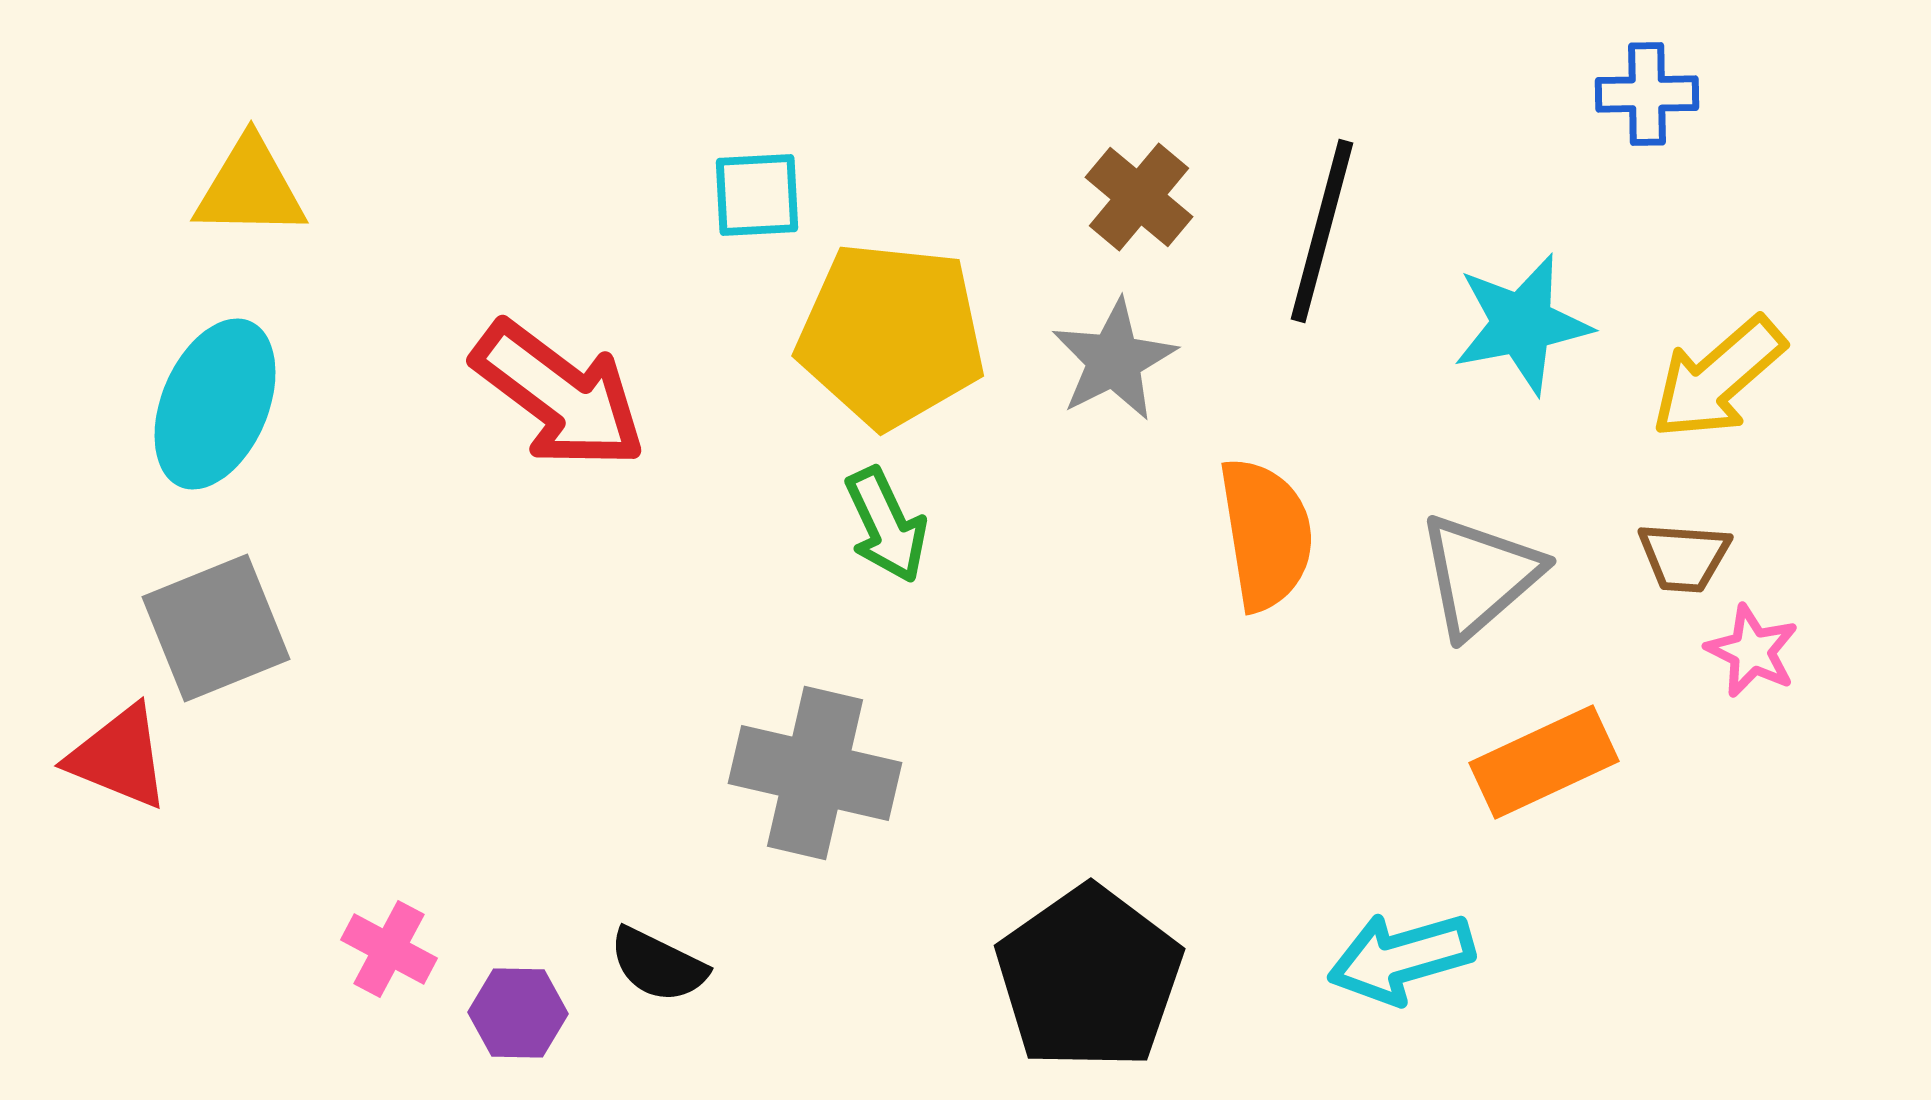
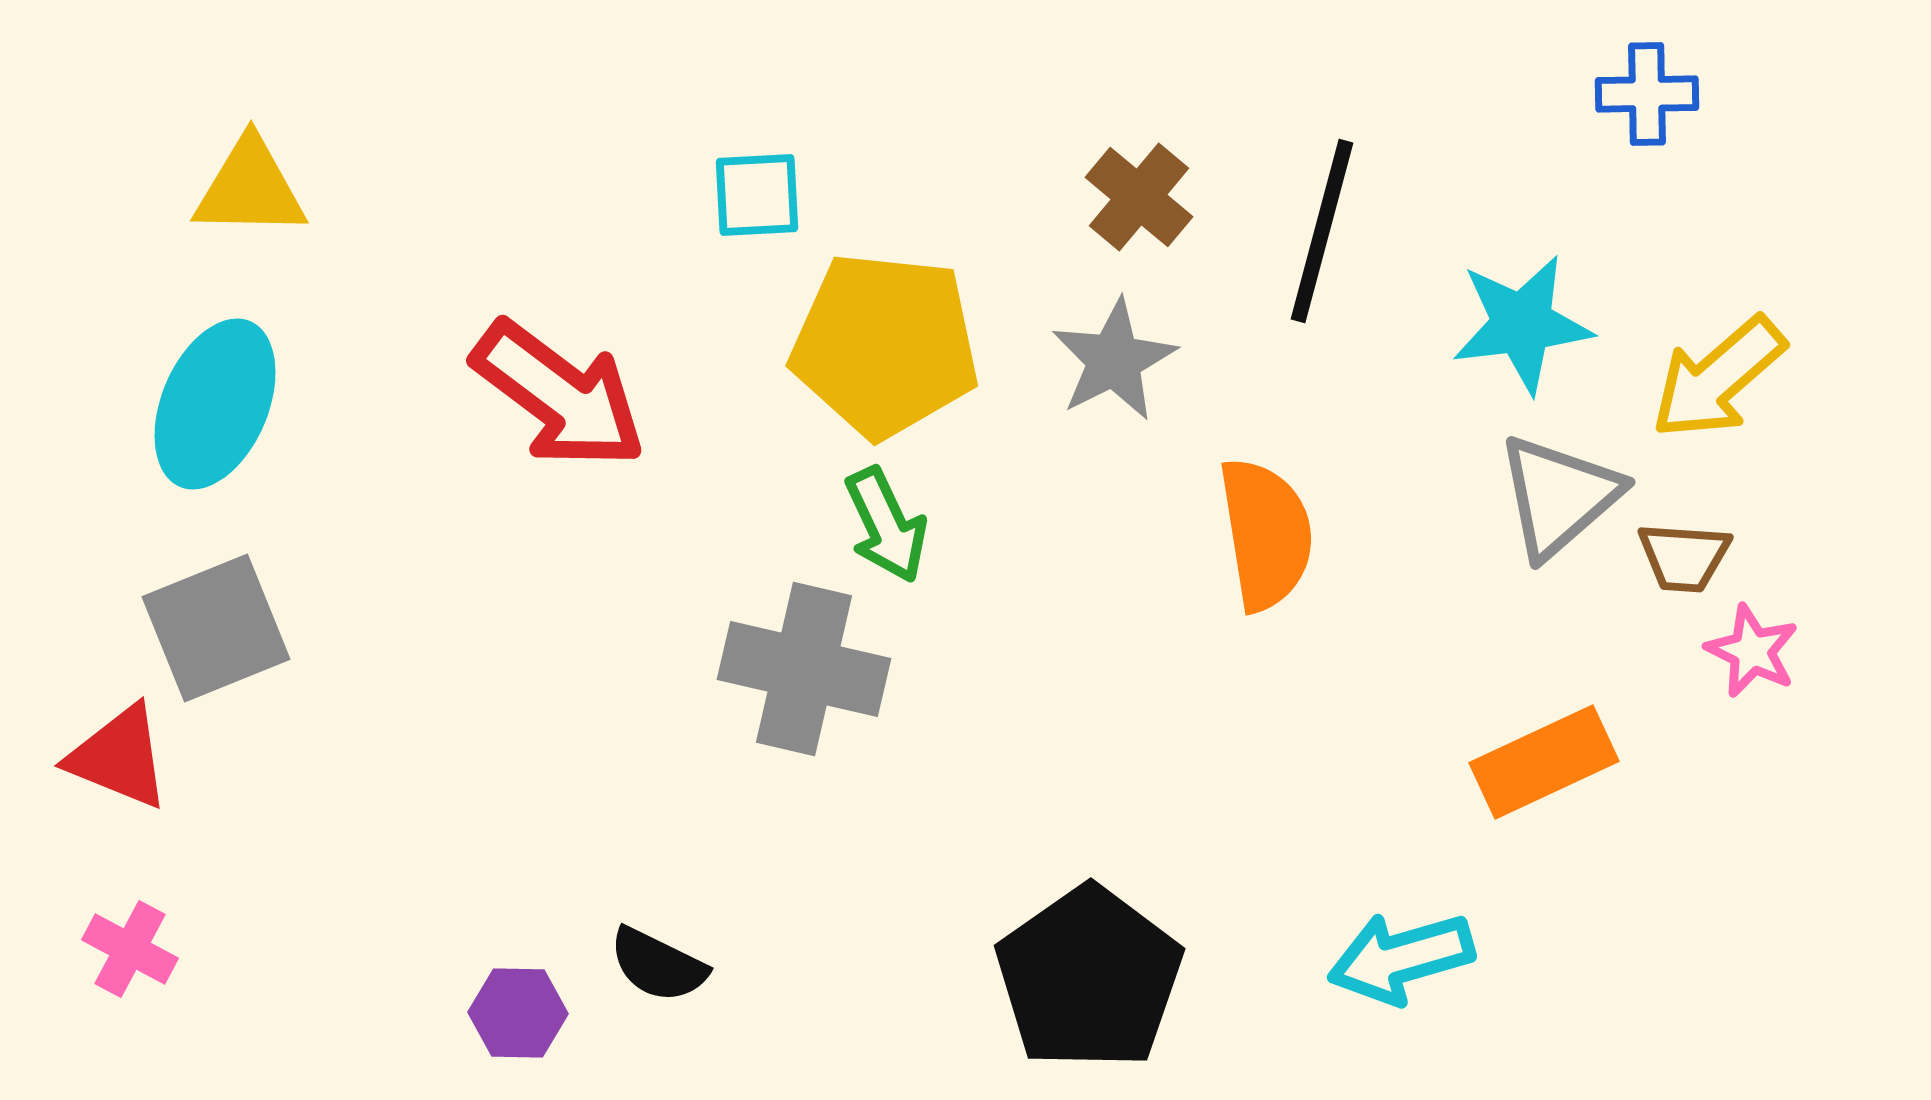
cyan star: rotated 4 degrees clockwise
yellow pentagon: moved 6 px left, 10 px down
gray triangle: moved 79 px right, 79 px up
gray cross: moved 11 px left, 104 px up
pink cross: moved 259 px left
